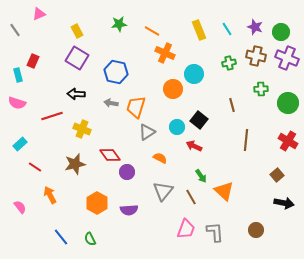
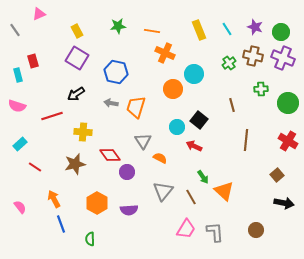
green star at (119, 24): moved 1 px left, 2 px down
orange line at (152, 31): rotated 21 degrees counterclockwise
brown cross at (256, 56): moved 3 px left
purple cross at (287, 58): moved 4 px left
red rectangle at (33, 61): rotated 40 degrees counterclockwise
green cross at (229, 63): rotated 24 degrees counterclockwise
black arrow at (76, 94): rotated 36 degrees counterclockwise
pink semicircle at (17, 103): moved 3 px down
yellow cross at (82, 129): moved 1 px right, 3 px down; rotated 18 degrees counterclockwise
gray triangle at (147, 132): moved 4 px left, 9 px down; rotated 30 degrees counterclockwise
green arrow at (201, 176): moved 2 px right, 1 px down
orange arrow at (50, 195): moved 4 px right, 4 px down
pink trapezoid at (186, 229): rotated 10 degrees clockwise
blue line at (61, 237): moved 13 px up; rotated 18 degrees clockwise
green semicircle at (90, 239): rotated 24 degrees clockwise
